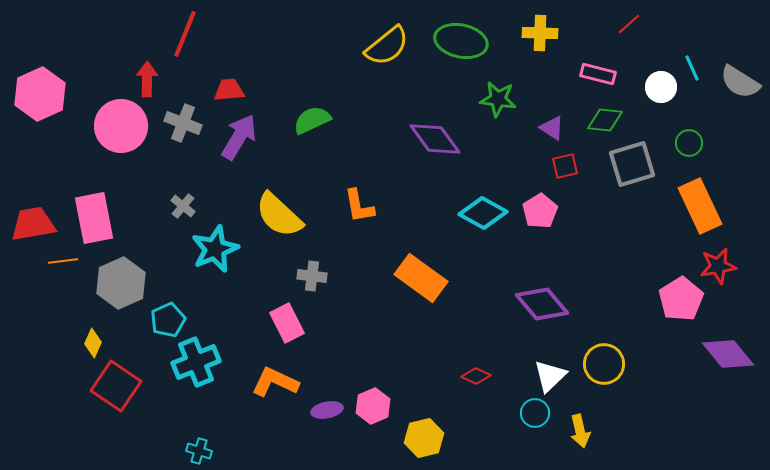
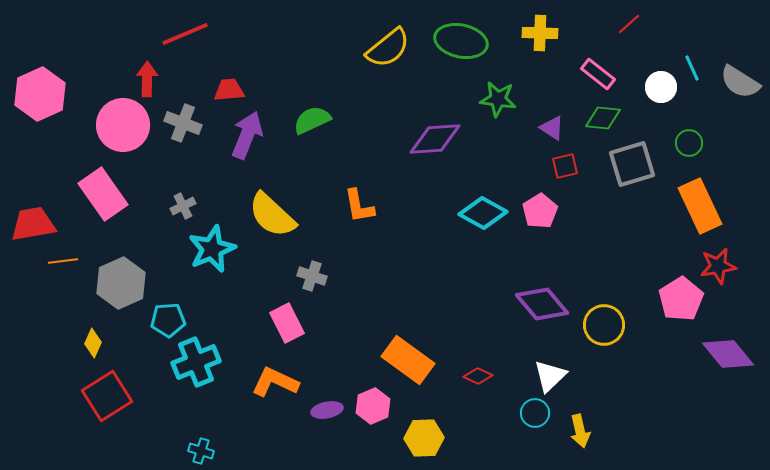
red line at (185, 34): rotated 45 degrees clockwise
yellow semicircle at (387, 46): moved 1 px right, 2 px down
pink rectangle at (598, 74): rotated 24 degrees clockwise
green diamond at (605, 120): moved 2 px left, 2 px up
pink circle at (121, 126): moved 2 px right, 1 px up
purple arrow at (239, 137): moved 8 px right, 2 px up; rotated 9 degrees counterclockwise
purple diamond at (435, 139): rotated 58 degrees counterclockwise
gray cross at (183, 206): rotated 25 degrees clockwise
yellow semicircle at (279, 215): moved 7 px left
pink rectangle at (94, 218): moved 9 px right, 24 px up; rotated 24 degrees counterclockwise
cyan star at (215, 249): moved 3 px left
gray cross at (312, 276): rotated 12 degrees clockwise
orange rectangle at (421, 278): moved 13 px left, 82 px down
cyan pentagon at (168, 320): rotated 20 degrees clockwise
yellow circle at (604, 364): moved 39 px up
red diamond at (476, 376): moved 2 px right
red square at (116, 386): moved 9 px left, 10 px down; rotated 24 degrees clockwise
yellow hexagon at (424, 438): rotated 12 degrees clockwise
cyan cross at (199, 451): moved 2 px right
